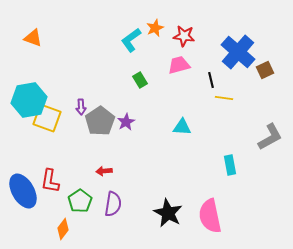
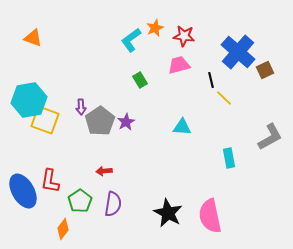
yellow line: rotated 36 degrees clockwise
yellow square: moved 2 px left, 2 px down
cyan rectangle: moved 1 px left, 7 px up
